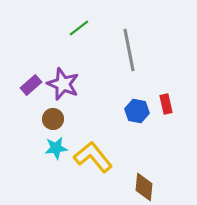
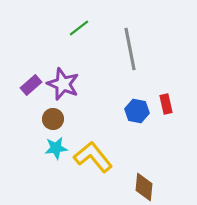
gray line: moved 1 px right, 1 px up
